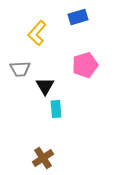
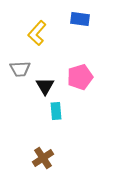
blue rectangle: moved 2 px right, 2 px down; rotated 24 degrees clockwise
pink pentagon: moved 5 px left, 12 px down
cyan rectangle: moved 2 px down
